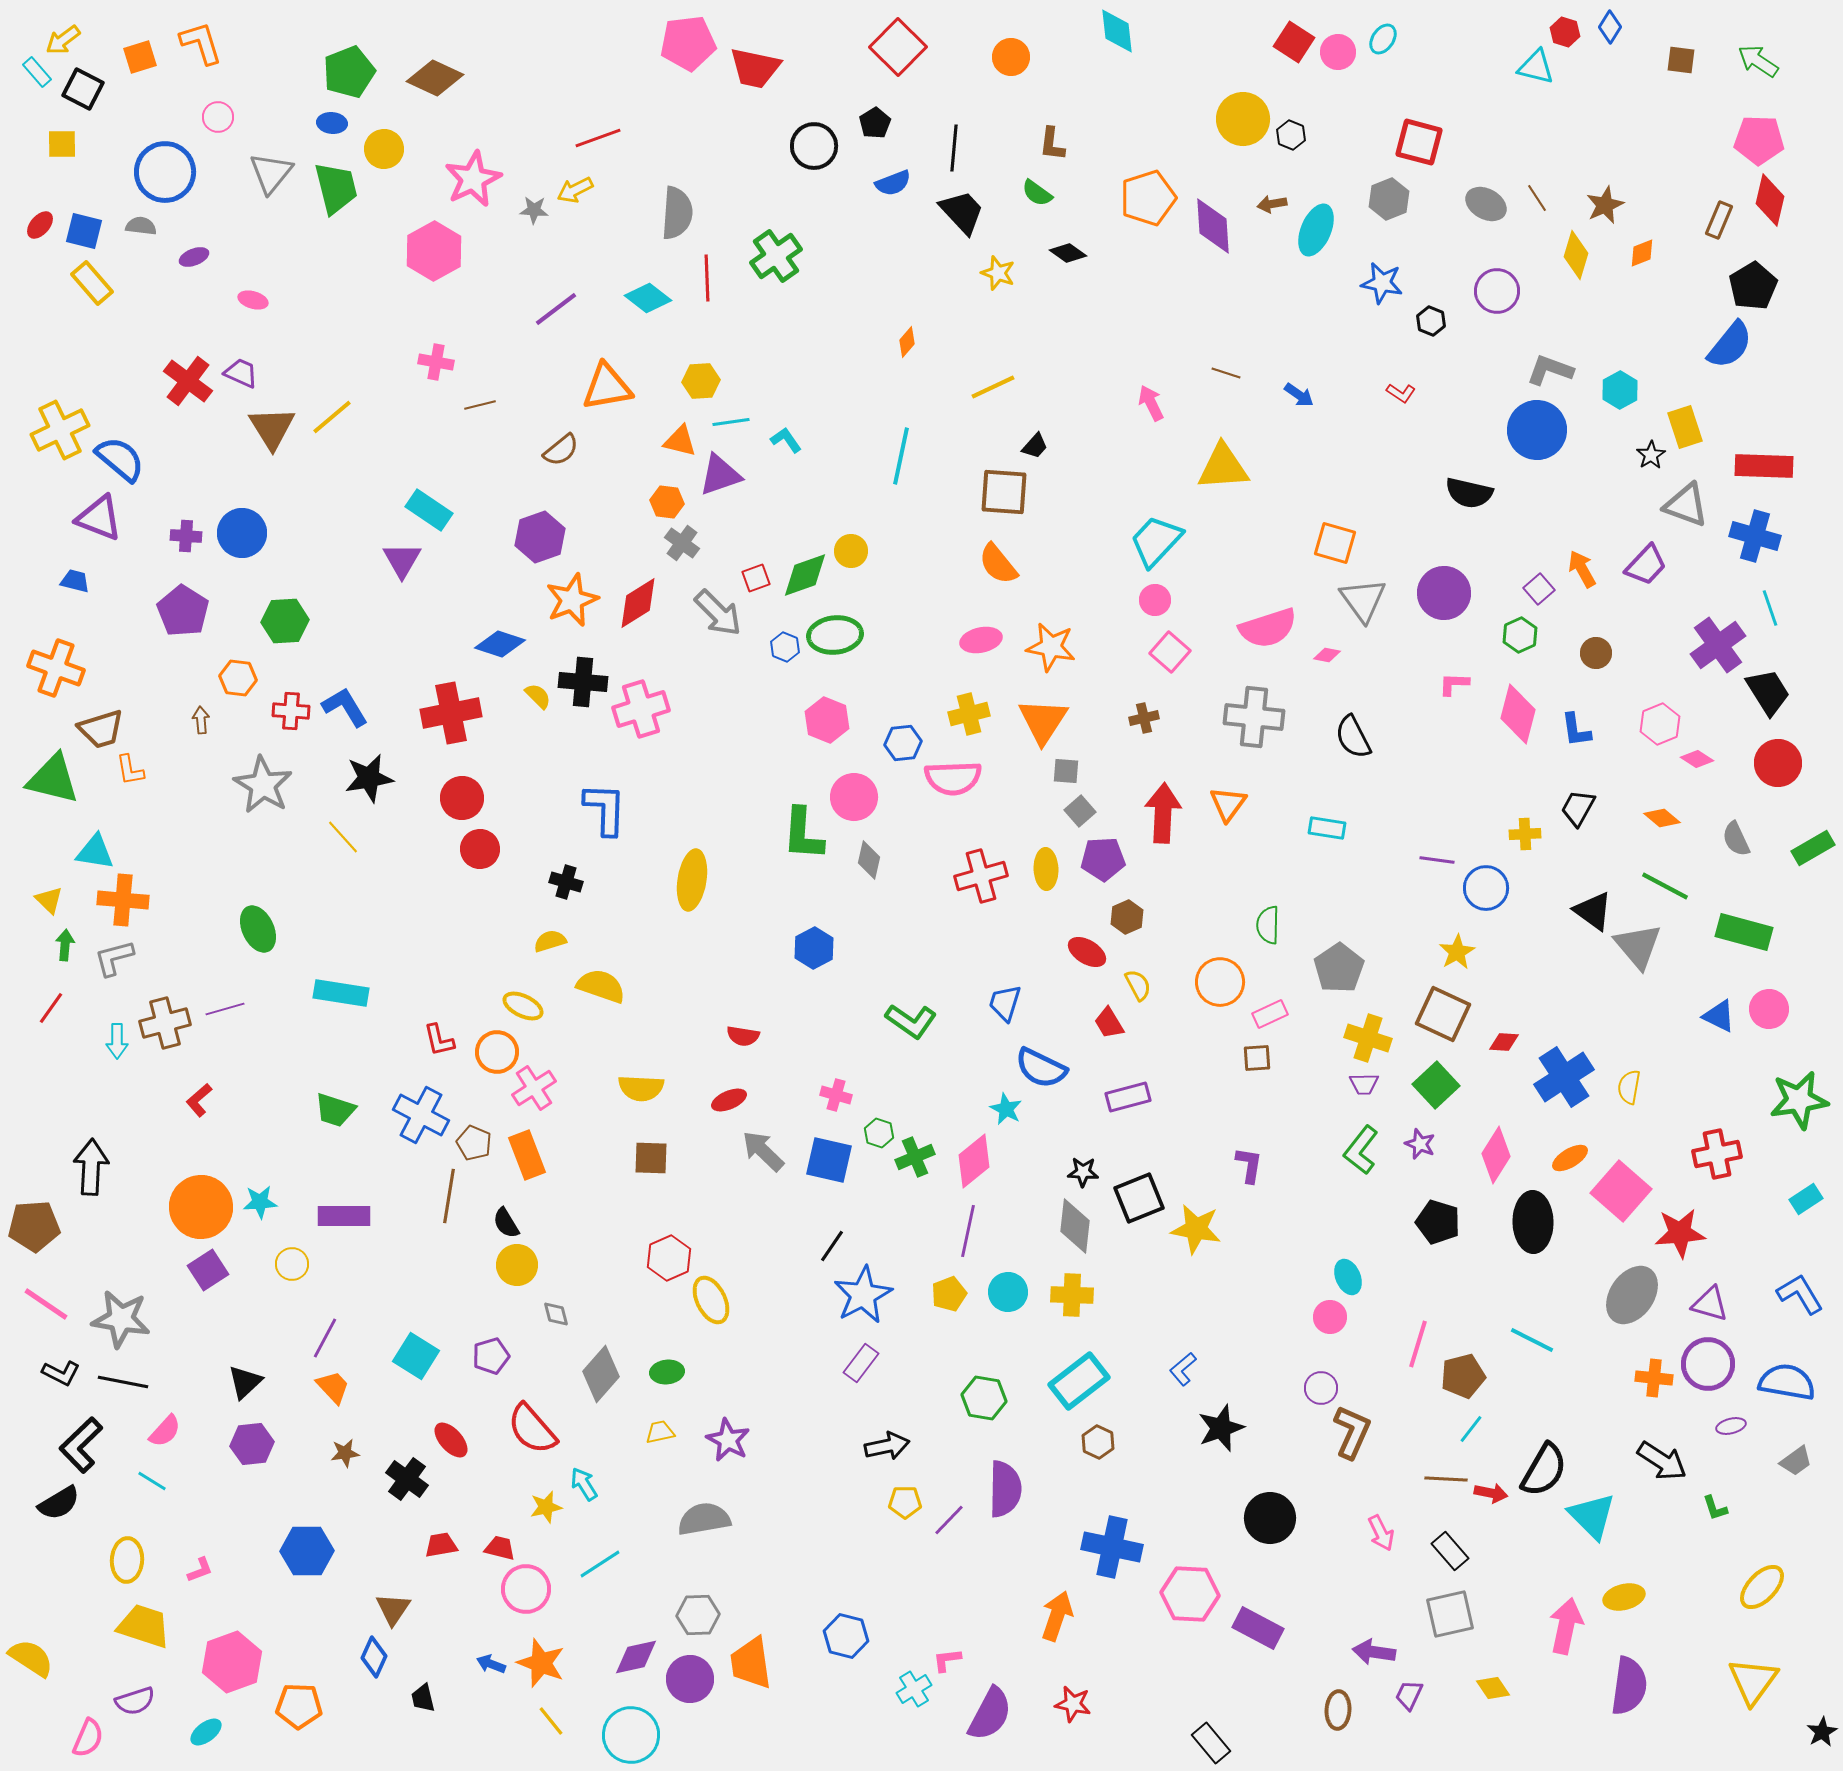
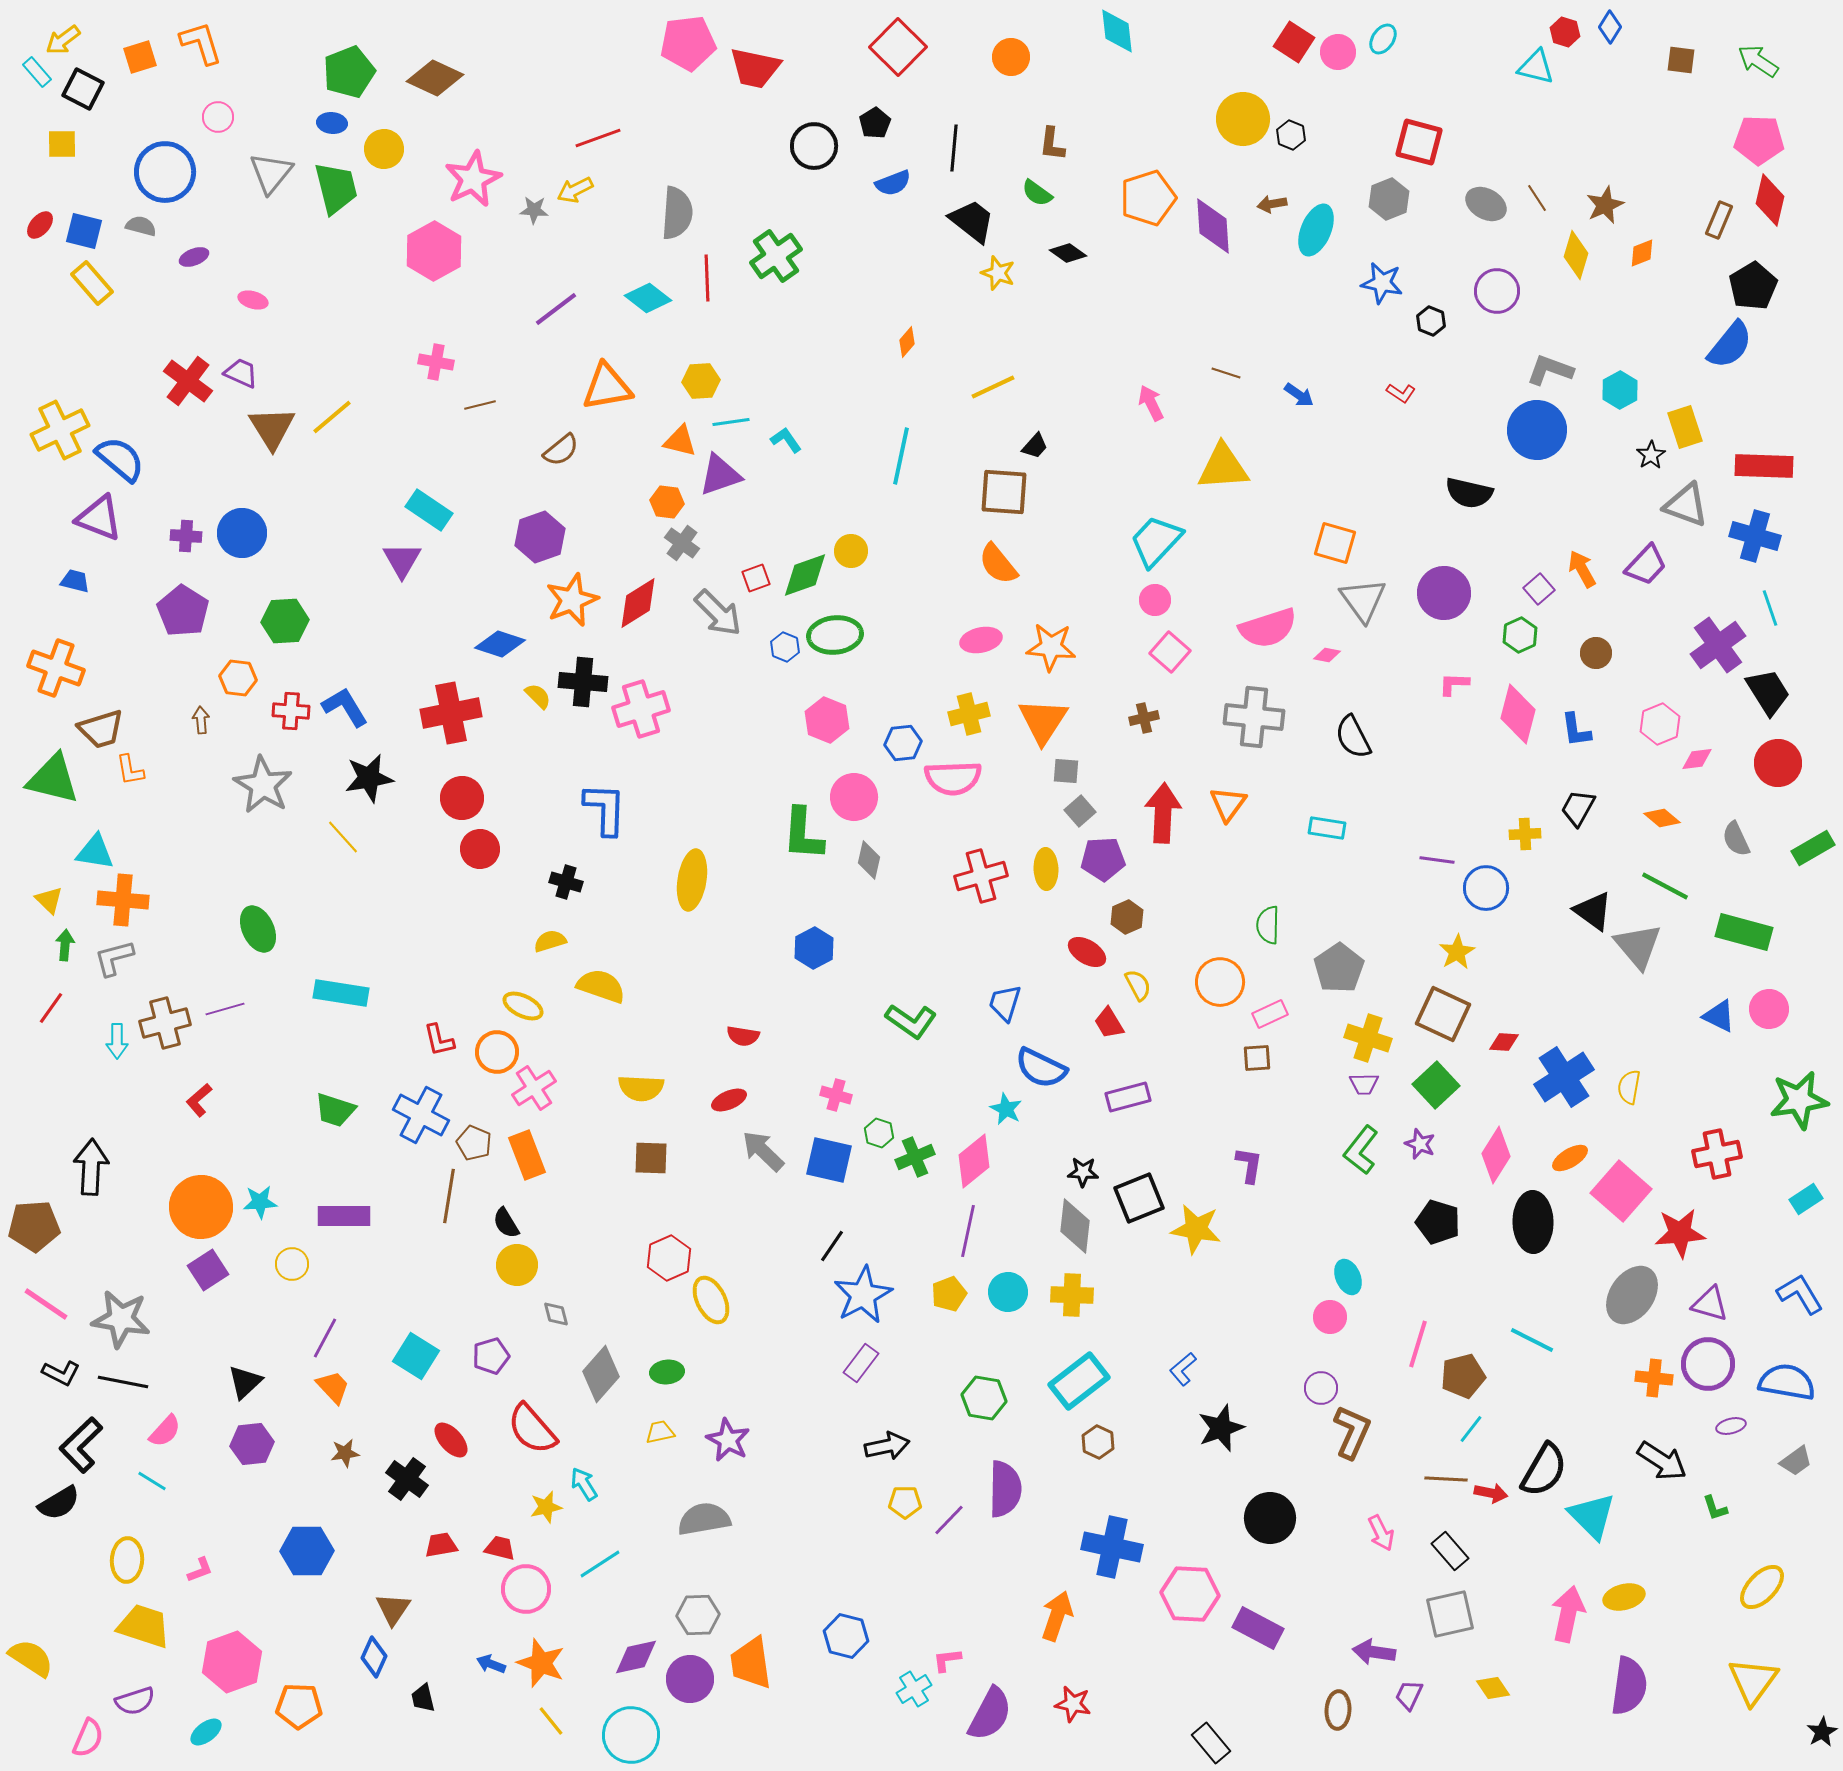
black trapezoid at (962, 212): moved 10 px right, 9 px down; rotated 9 degrees counterclockwise
gray semicircle at (141, 226): rotated 8 degrees clockwise
orange star at (1051, 647): rotated 6 degrees counterclockwise
pink diamond at (1697, 759): rotated 40 degrees counterclockwise
pink arrow at (1566, 1626): moved 2 px right, 12 px up
